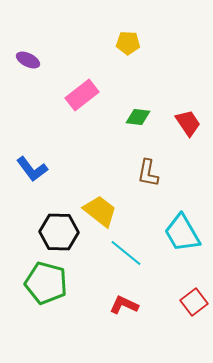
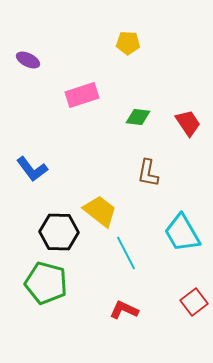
pink rectangle: rotated 20 degrees clockwise
cyan line: rotated 24 degrees clockwise
red L-shape: moved 5 px down
